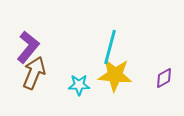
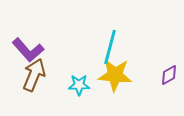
purple L-shape: moved 3 px down; rotated 100 degrees clockwise
brown arrow: moved 2 px down
purple diamond: moved 5 px right, 3 px up
